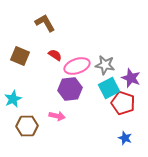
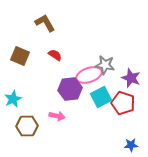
pink ellipse: moved 12 px right, 9 px down
cyan square: moved 8 px left, 9 px down
blue star: moved 6 px right, 7 px down; rotated 24 degrees counterclockwise
